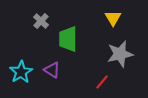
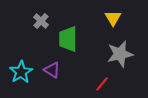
red line: moved 2 px down
